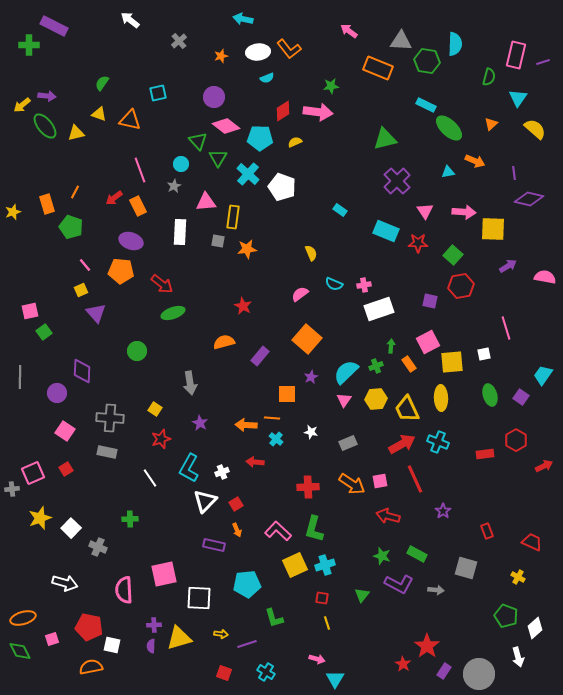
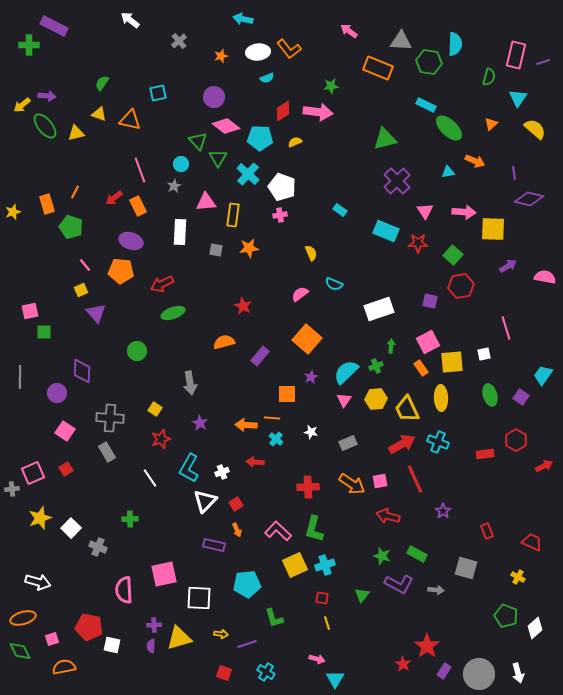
green hexagon at (427, 61): moved 2 px right, 1 px down
yellow rectangle at (233, 217): moved 2 px up
gray square at (218, 241): moved 2 px left, 9 px down
orange star at (247, 249): moved 2 px right, 1 px up
red arrow at (162, 284): rotated 115 degrees clockwise
pink cross at (364, 285): moved 84 px left, 70 px up
green square at (44, 332): rotated 35 degrees clockwise
orange rectangle at (409, 364): moved 12 px right, 4 px down
gray rectangle at (107, 452): rotated 48 degrees clockwise
white arrow at (65, 583): moved 27 px left, 1 px up
white arrow at (518, 657): moved 16 px down
orange semicircle at (91, 667): moved 27 px left
